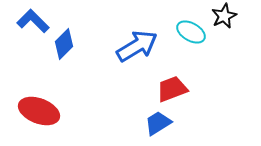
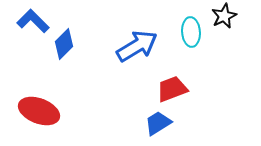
cyan ellipse: rotated 56 degrees clockwise
